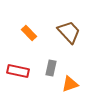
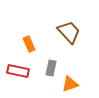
orange rectangle: moved 11 px down; rotated 21 degrees clockwise
